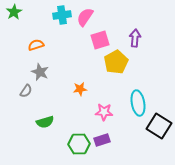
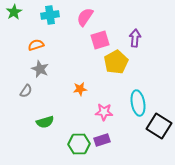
cyan cross: moved 12 px left
gray star: moved 3 px up
